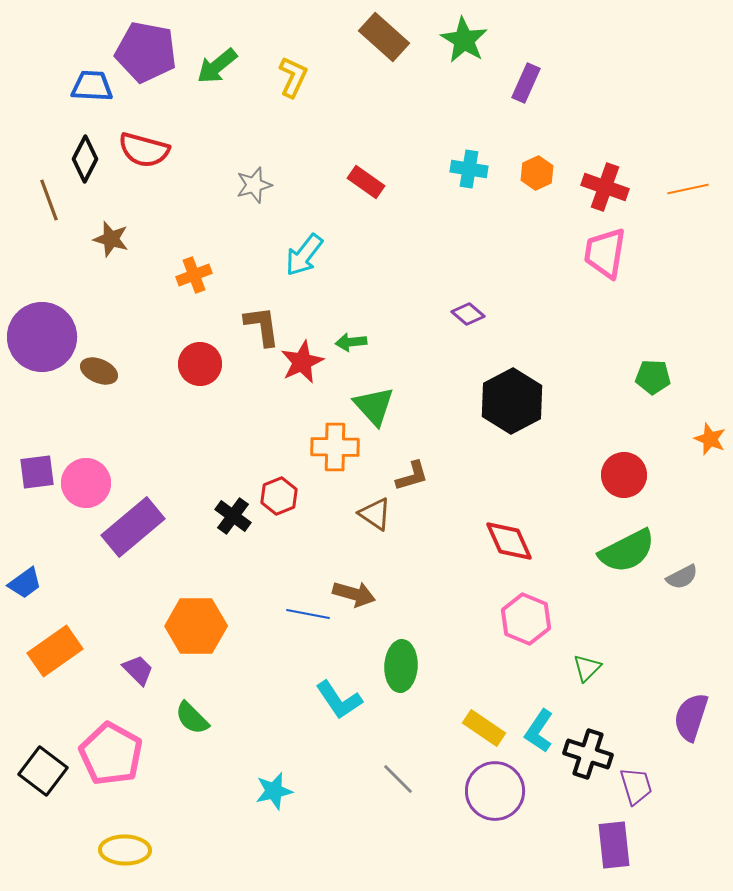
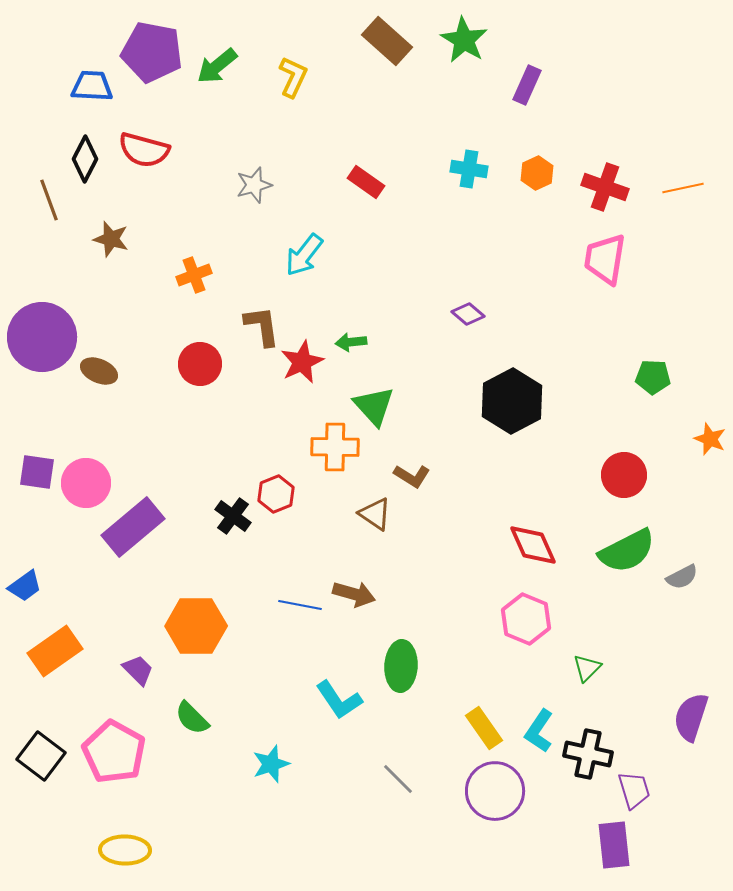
brown rectangle at (384, 37): moved 3 px right, 4 px down
purple pentagon at (146, 52): moved 6 px right
purple rectangle at (526, 83): moved 1 px right, 2 px down
orange line at (688, 189): moved 5 px left, 1 px up
pink trapezoid at (605, 253): moved 6 px down
purple square at (37, 472): rotated 15 degrees clockwise
brown L-shape at (412, 476): rotated 48 degrees clockwise
red hexagon at (279, 496): moved 3 px left, 2 px up
red diamond at (509, 541): moved 24 px right, 4 px down
blue trapezoid at (25, 583): moved 3 px down
blue line at (308, 614): moved 8 px left, 9 px up
yellow rectangle at (484, 728): rotated 21 degrees clockwise
pink pentagon at (111, 754): moved 3 px right, 2 px up
black cross at (588, 754): rotated 6 degrees counterclockwise
black square at (43, 771): moved 2 px left, 15 px up
purple trapezoid at (636, 786): moved 2 px left, 4 px down
cyan star at (274, 791): moved 3 px left, 27 px up; rotated 6 degrees counterclockwise
